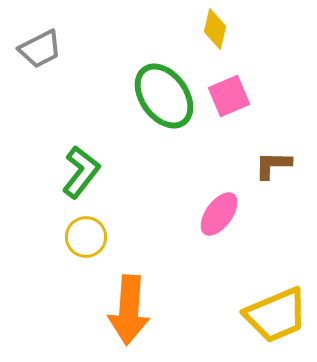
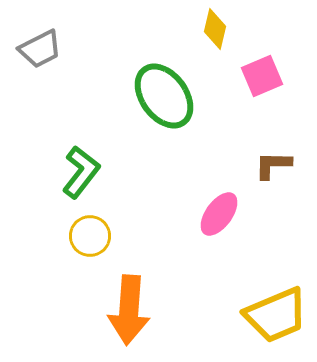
pink square: moved 33 px right, 20 px up
yellow circle: moved 4 px right, 1 px up
